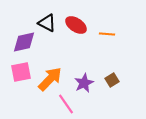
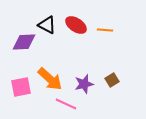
black triangle: moved 2 px down
orange line: moved 2 px left, 4 px up
purple diamond: rotated 10 degrees clockwise
pink square: moved 15 px down
orange arrow: rotated 88 degrees clockwise
purple star: moved 1 px down; rotated 12 degrees clockwise
pink line: rotated 30 degrees counterclockwise
